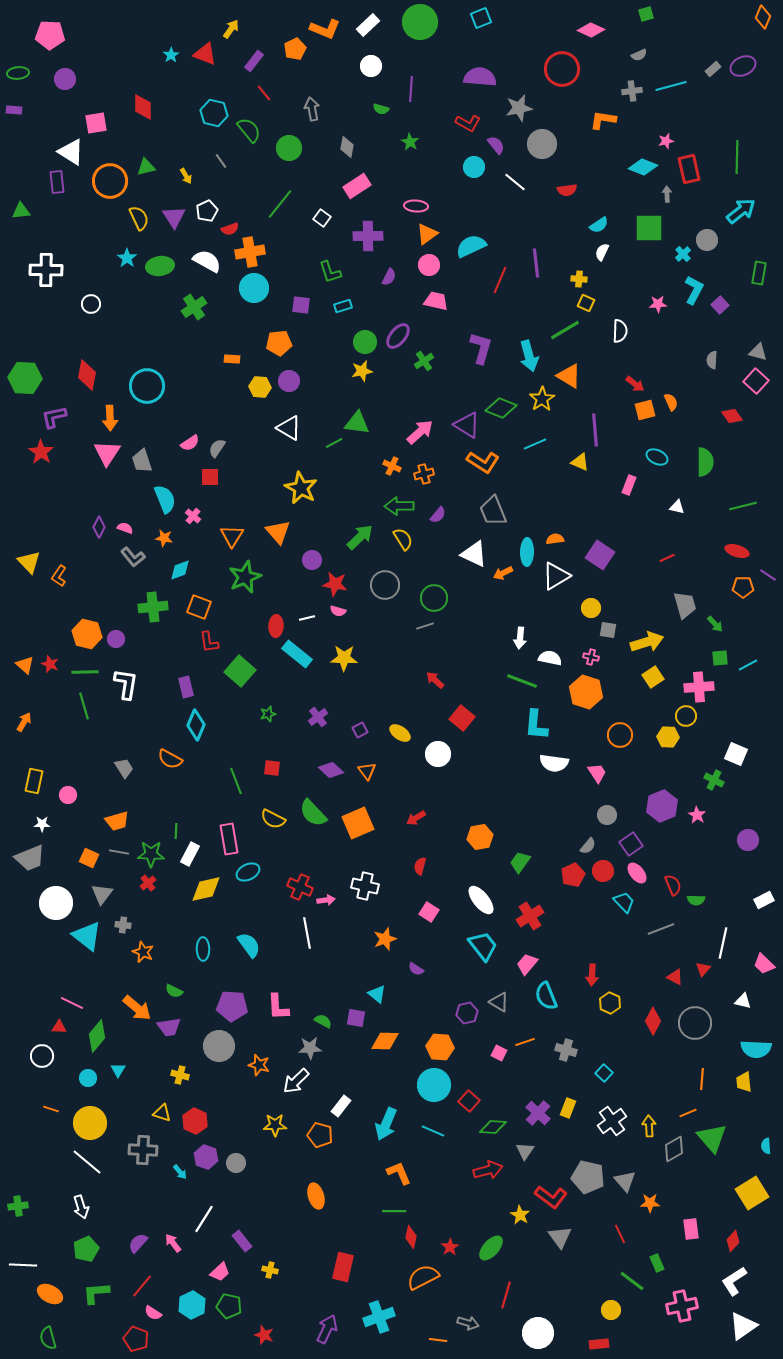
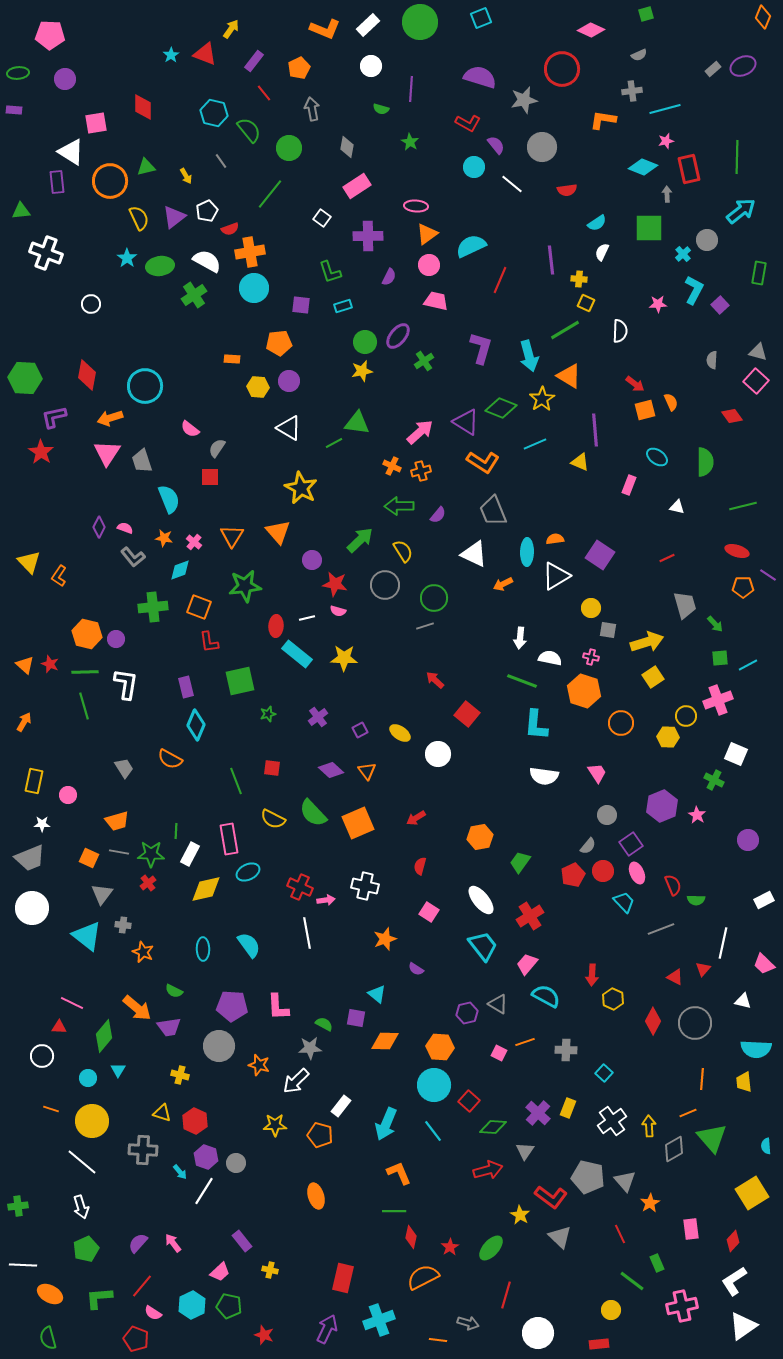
orange pentagon at (295, 49): moved 4 px right, 19 px down
purple semicircle at (480, 77): rotated 12 degrees clockwise
cyan line at (671, 86): moved 6 px left, 23 px down
gray star at (519, 108): moved 5 px right, 8 px up
gray circle at (542, 144): moved 3 px down
white line at (515, 182): moved 3 px left, 2 px down
green line at (280, 204): moved 10 px left, 10 px up
purple triangle at (174, 217): rotated 25 degrees clockwise
cyan semicircle at (599, 225): moved 2 px left, 2 px up
purple line at (536, 263): moved 15 px right, 3 px up
white cross at (46, 270): moved 17 px up; rotated 20 degrees clockwise
green cross at (194, 307): moved 12 px up
cyan circle at (147, 386): moved 2 px left
yellow hexagon at (260, 387): moved 2 px left
orange arrow at (110, 418): rotated 75 degrees clockwise
purple triangle at (467, 425): moved 1 px left, 3 px up
pink semicircle at (190, 443): moved 14 px up; rotated 72 degrees clockwise
cyan ellipse at (657, 457): rotated 10 degrees clockwise
orange cross at (424, 474): moved 3 px left, 3 px up
cyan semicircle at (165, 499): moved 4 px right
pink cross at (193, 516): moved 1 px right, 26 px down
green arrow at (360, 537): moved 3 px down
yellow semicircle at (403, 539): moved 12 px down
orange arrow at (503, 573): moved 11 px down
green star at (245, 577): moved 9 px down; rotated 16 degrees clockwise
green square at (240, 671): moved 10 px down; rotated 36 degrees clockwise
pink cross at (699, 687): moved 19 px right, 13 px down; rotated 16 degrees counterclockwise
orange hexagon at (586, 692): moved 2 px left, 1 px up
red square at (462, 718): moved 5 px right, 4 px up
orange circle at (620, 735): moved 1 px right, 12 px up
white semicircle at (554, 763): moved 10 px left, 13 px down
pink ellipse at (637, 873): rotated 15 degrees clockwise
white circle at (56, 903): moved 24 px left, 5 px down
cyan semicircle at (546, 996): rotated 140 degrees clockwise
gray triangle at (499, 1002): moved 1 px left, 2 px down
yellow hexagon at (610, 1003): moved 3 px right, 4 px up
green semicircle at (323, 1021): moved 1 px right, 3 px down
green diamond at (97, 1036): moved 7 px right
gray cross at (566, 1050): rotated 15 degrees counterclockwise
yellow circle at (90, 1123): moved 2 px right, 2 px up
cyan line at (433, 1131): rotated 30 degrees clockwise
white line at (87, 1162): moved 5 px left
orange star at (650, 1203): rotated 30 degrees counterclockwise
white line at (204, 1219): moved 28 px up
gray triangle at (560, 1237): rotated 10 degrees counterclockwise
red rectangle at (343, 1267): moved 11 px down
green L-shape at (96, 1293): moved 3 px right, 5 px down
cyan cross at (379, 1317): moved 3 px down
